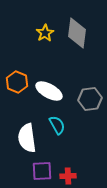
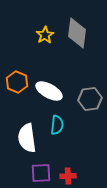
yellow star: moved 2 px down
cyan semicircle: rotated 36 degrees clockwise
purple square: moved 1 px left, 2 px down
